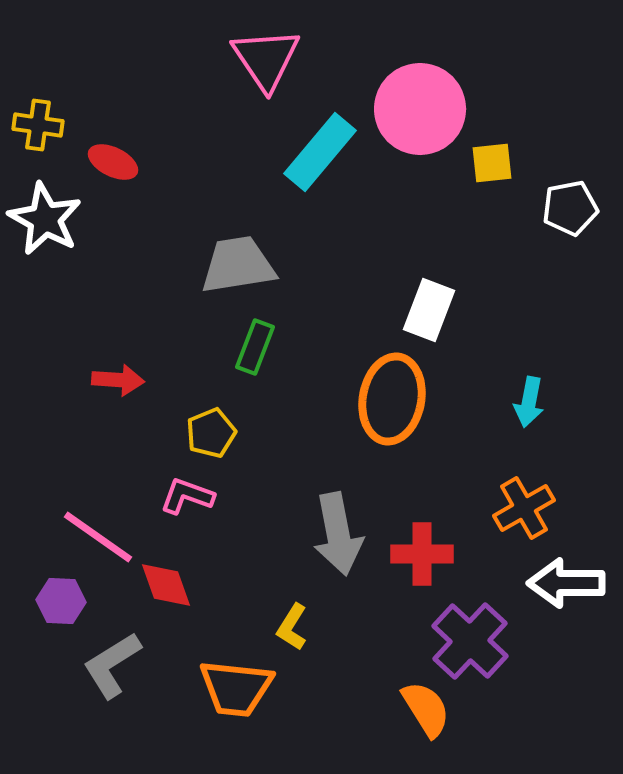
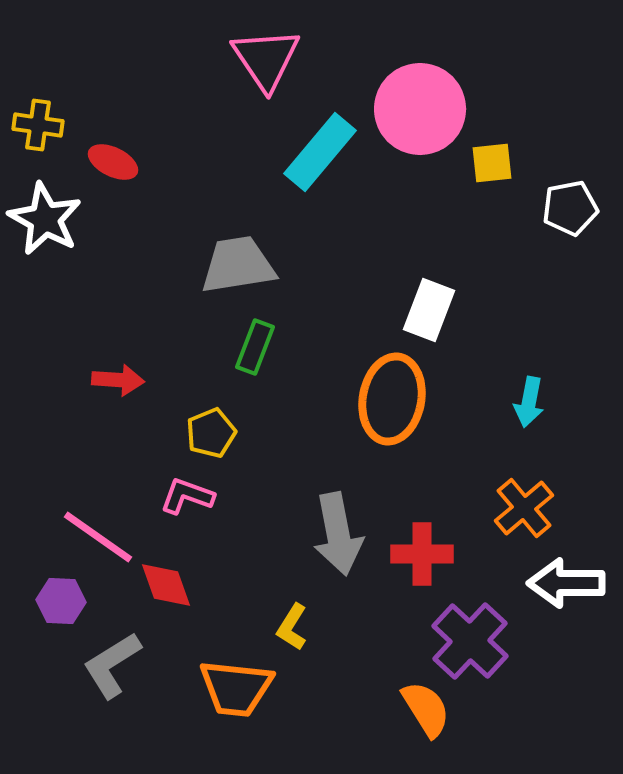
orange cross: rotated 10 degrees counterclockwise
